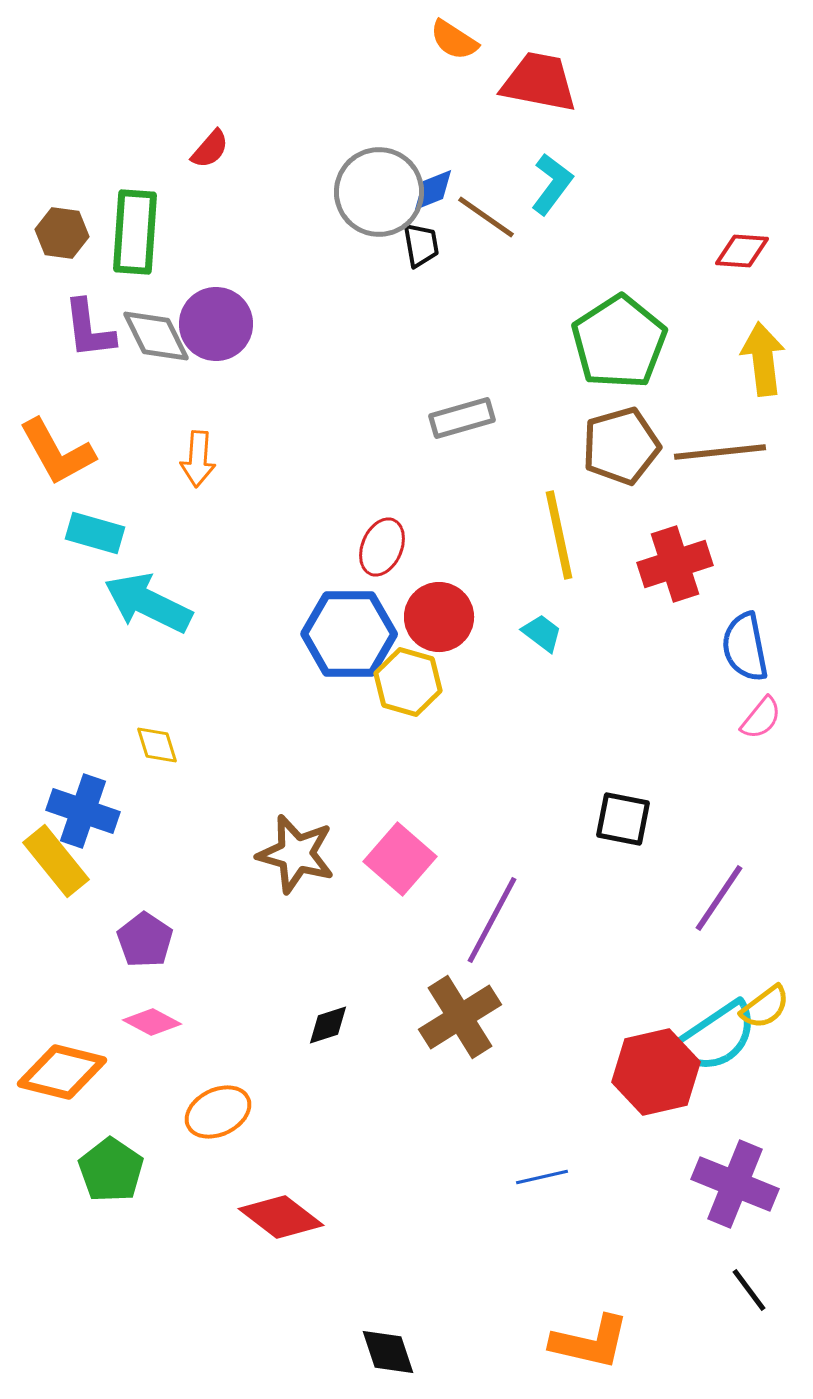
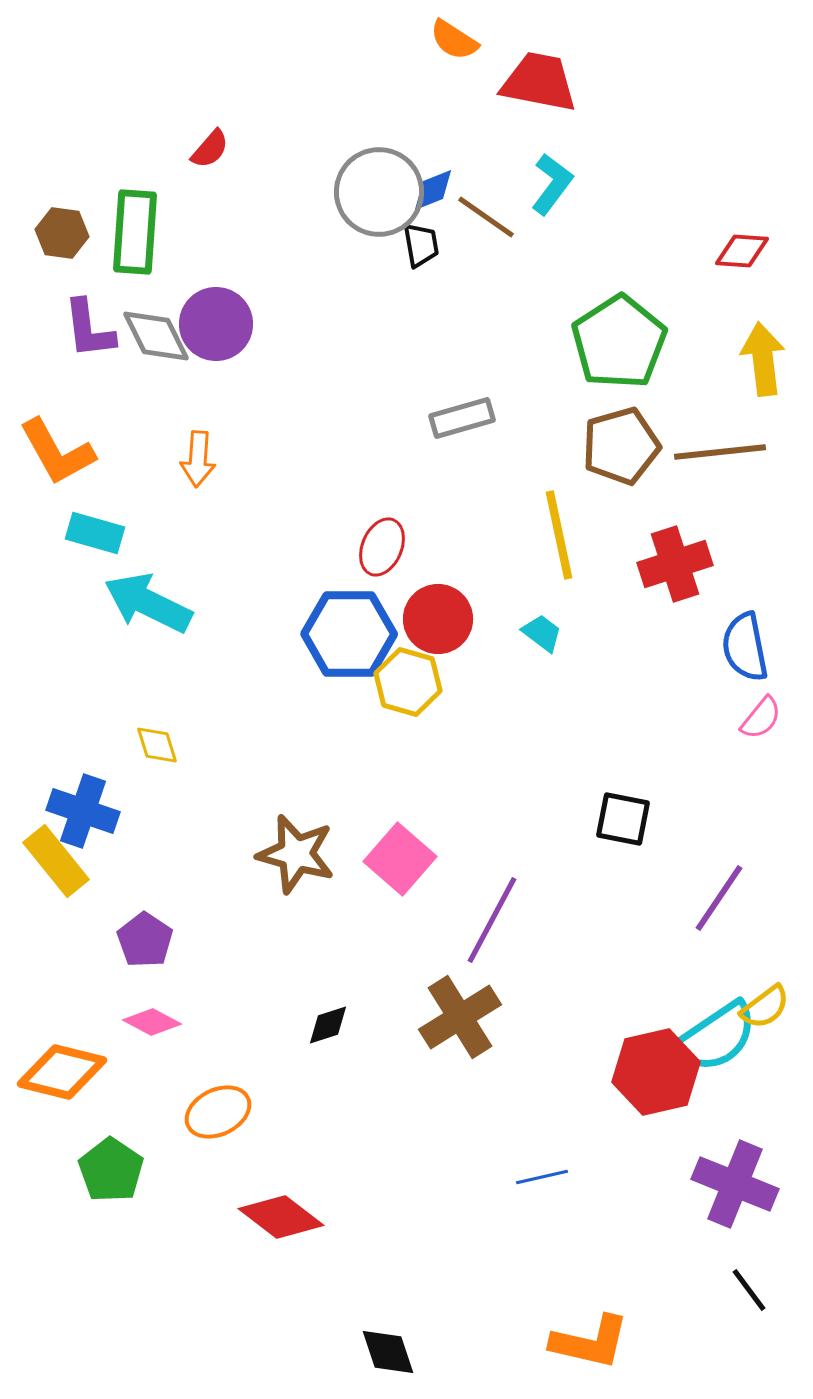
red circle at (439, 617): moved 1 px left, 2 px down
